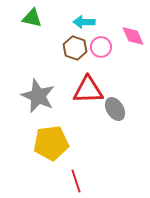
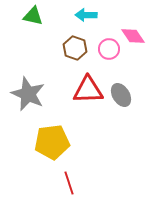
green triangle: moved 1 px right, 2 px up
cyan arrow: moved 2 px right, 7 px up
pink diamond: rotated 10 degrees counterclockwise
pink circle: moved 8 px right, 2 px down
gray star: moved 10 px left, 2 px up
gray ellipse: moved 6 px right, 14 px up
yellow pentagon: moved 1 px right, 1 px up
red line: moved 7 px left, 2 px down
